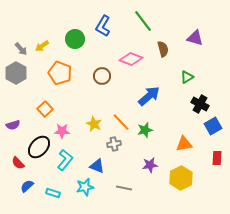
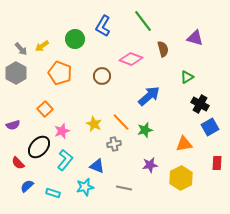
blue square: moved 3 px left, 1 px down
pink star: rotated 21 degrees counterclockwise
red rectangle: moved 5 px down
